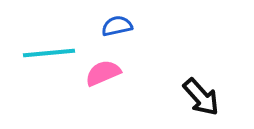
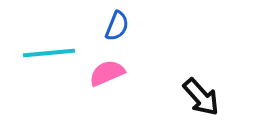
blue semicircle: rotated 124 degrees clockwise
pink semicircle: moved 4 px right
